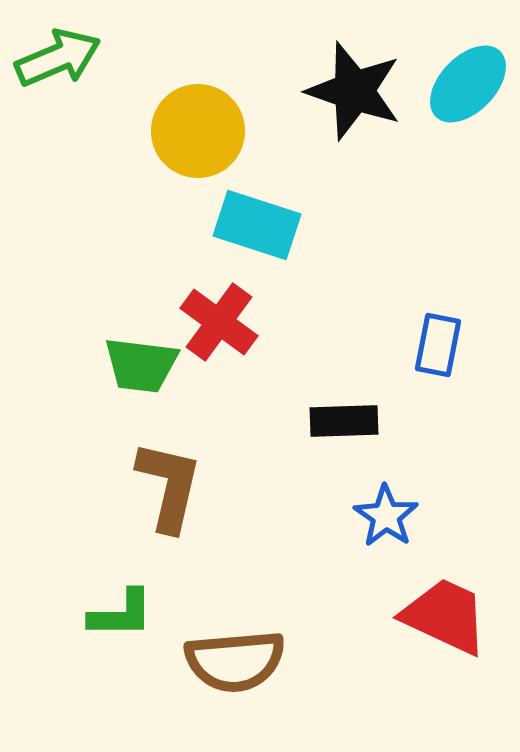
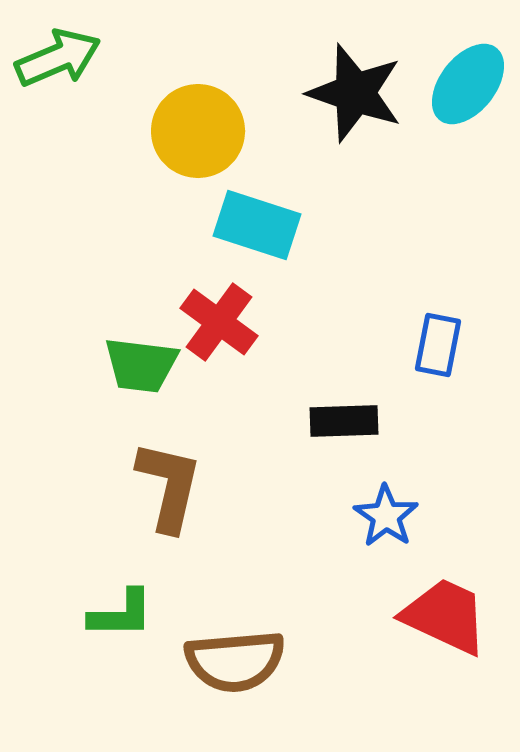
cyan ellipse: rotated 6 degrees counterclockwise
black star: moved 1 px right, 2 px down
